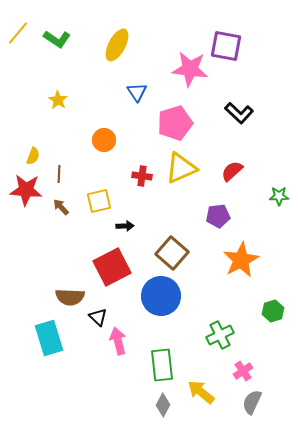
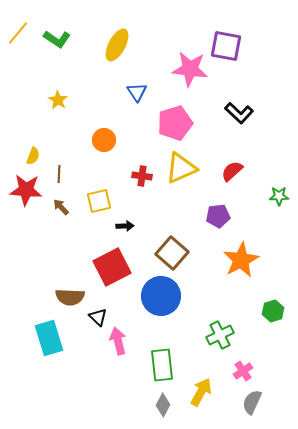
yellow arrow: rotated 80 degrees clockwise
